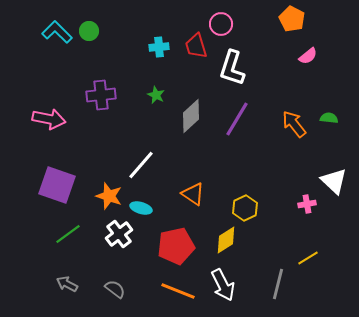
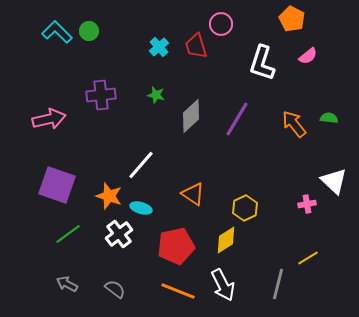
cyan cross: rotated 36 degrees counterclockwise
white L-shape: moved 30 px right, 5 px up
green star: rotated 12 degrees counterclockwise
pink arrow: rotated 24 degrees counterclockwise
